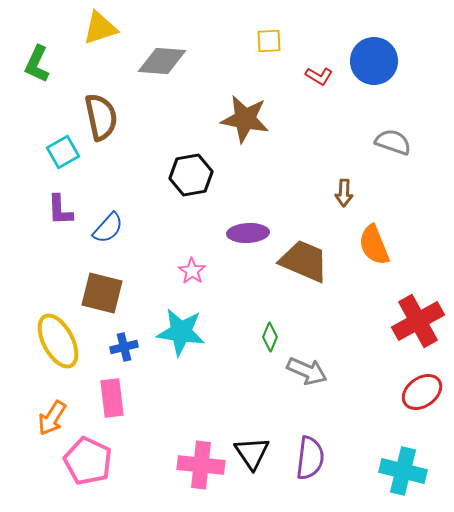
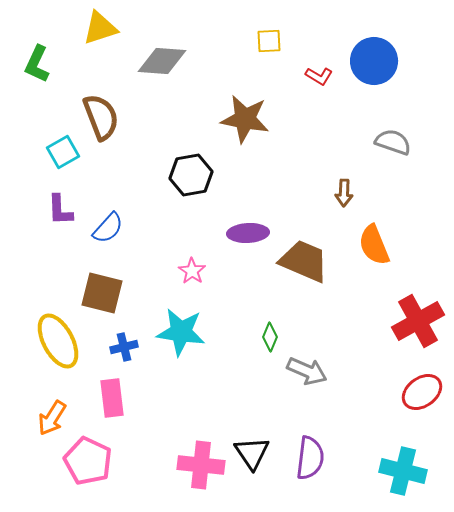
brown semicircle: rotated 9 degrees counterclockwise
